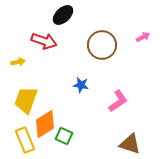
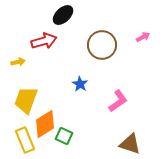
red arrow: rotated 35 degrees counterclockwise
blue star: moved 1 px left, 1 px up; rotated 21 degrees clockwise
